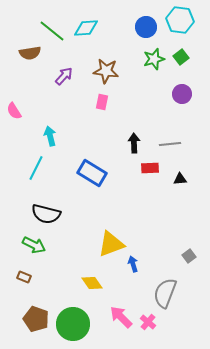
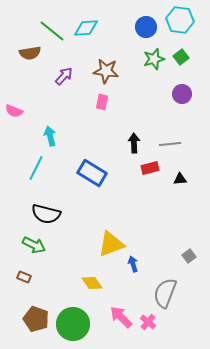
pink semicircle: rotated 36 degrees counterclockwise
red rectangle: rotated 12 degrees counterclockwise
